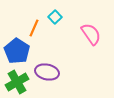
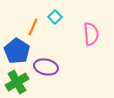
orange line: moved 1 px left, 1 px up
pink semicircle: rotated 30 degrees clockwise
purple ellipse: moved 1 px left, 5 px up
